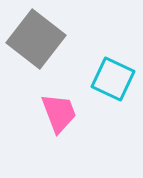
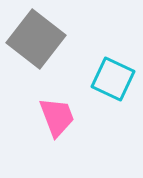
pink trapezoid: moved 2 px left, 4 px down
